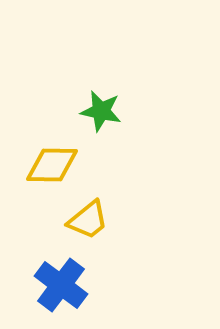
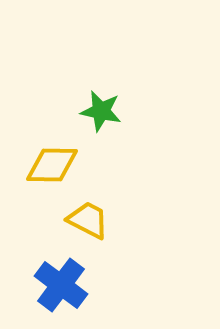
yellow trapezoid: rotated 114 degrees counterclockwise
